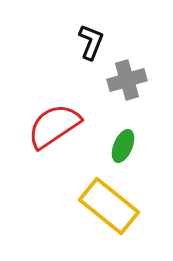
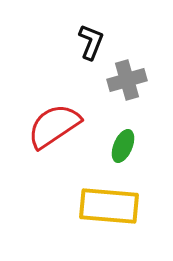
yellow rectangle: rotated 34 degrees counterclockwise
